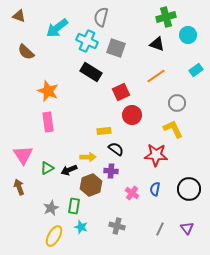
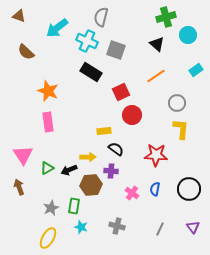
black triangle: rotated 21 degrees clockwise
gray square: moved 2 px down
yellow L-shape: moved 8 px right; rotated 30 degrees clockwise
brown hexagon: rotated 15 degrees clockwise
purple triangle: moved 6 px right, 1 px up
yellow ellipse: moved 6 px left, 2 px down
